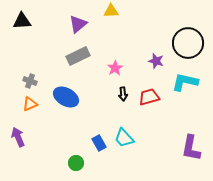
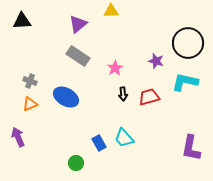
gray rectangle: rotated 60 degrees clockwise
